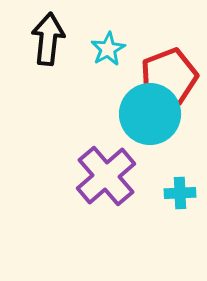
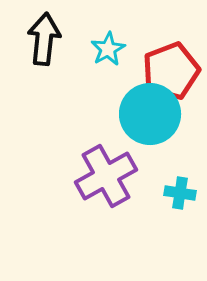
black arrow: moved 4 px left
red pentagon: moved 2 px right, 6 px up
purple cross: rotated 12 degrees clockwise
cyan cross: rotated 12 degrees clockwise
